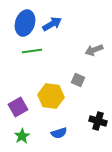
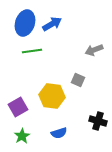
yellow hexagon: moved 1 px right
